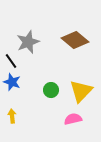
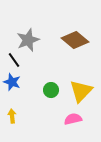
gray star: moved 2 px up
black line: moved 3 px right, 1 px up
